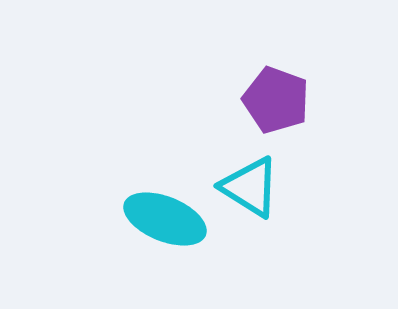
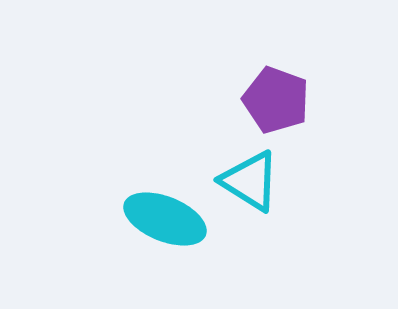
cyan triangle: moved 6 px up
